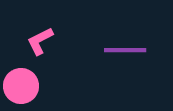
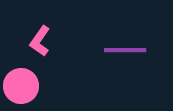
pink L-shape: rotated 28 degrees counterclockwise
